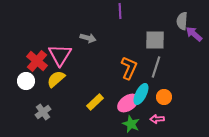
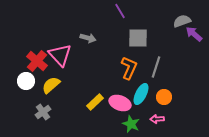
purple line: rotated 28 degrees counterclockwise
gray semicircle: rotated 66 degrees clockwise
gray square: moved 17 px left, 2 px up
pink triangle: rotated 15 degrees counterclockwise
yellow semicircle: moved 5 px left, 6 px down
pink ellipse: moved 8 px left; rotated 55 degrees clockwise
